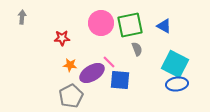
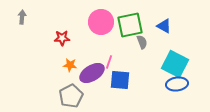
pink circle: moved 1 px up
gray semicircle: moved 5 px right, 7 px up
pink line: rotated 64 degrees clockwise
